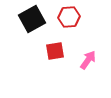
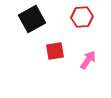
red hexagon: moved 13 px right
